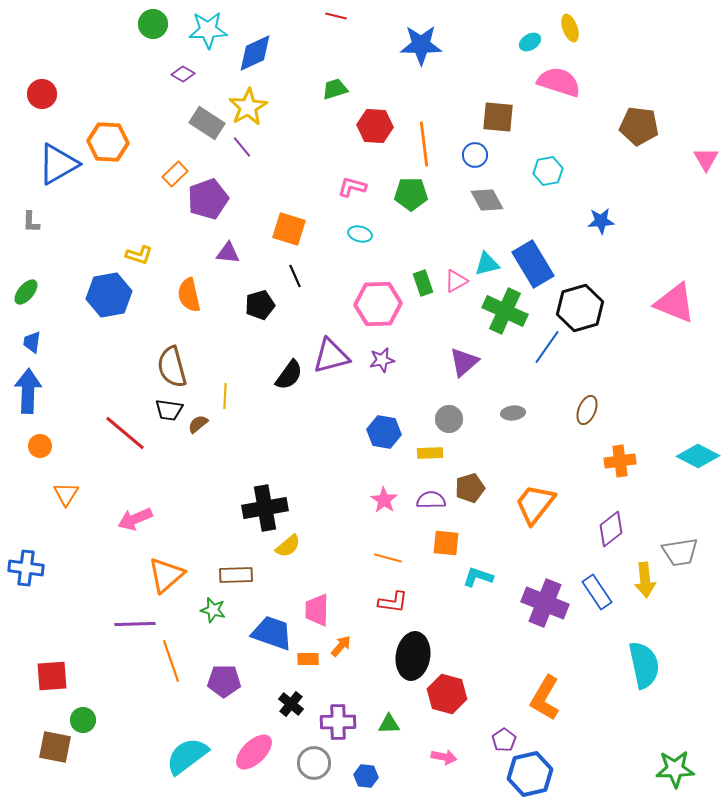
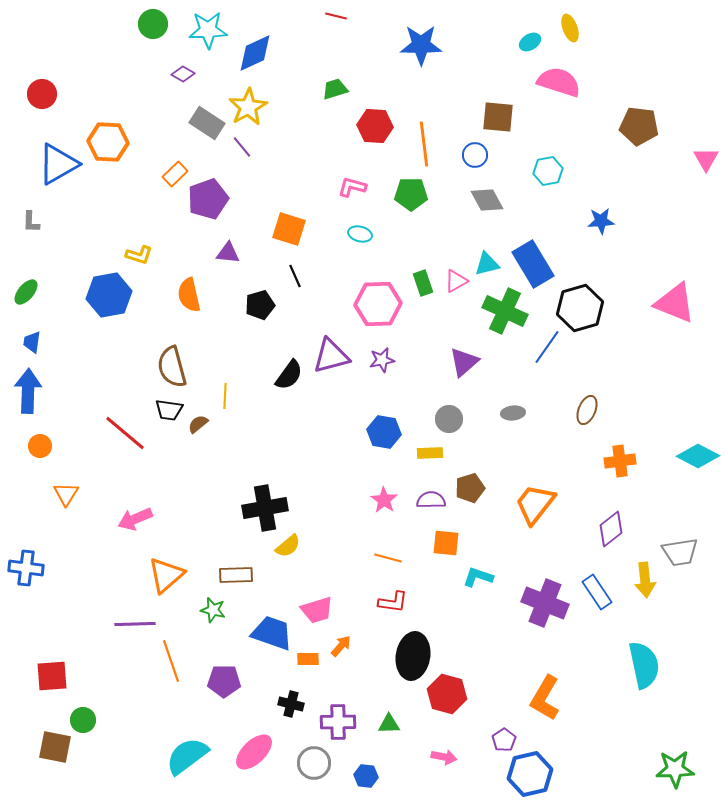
pink trapezoid at (317, 610): rotated 108 degrees counterclockwise
black cross at (291, 704): rotated 25 degrees counterclockwise
